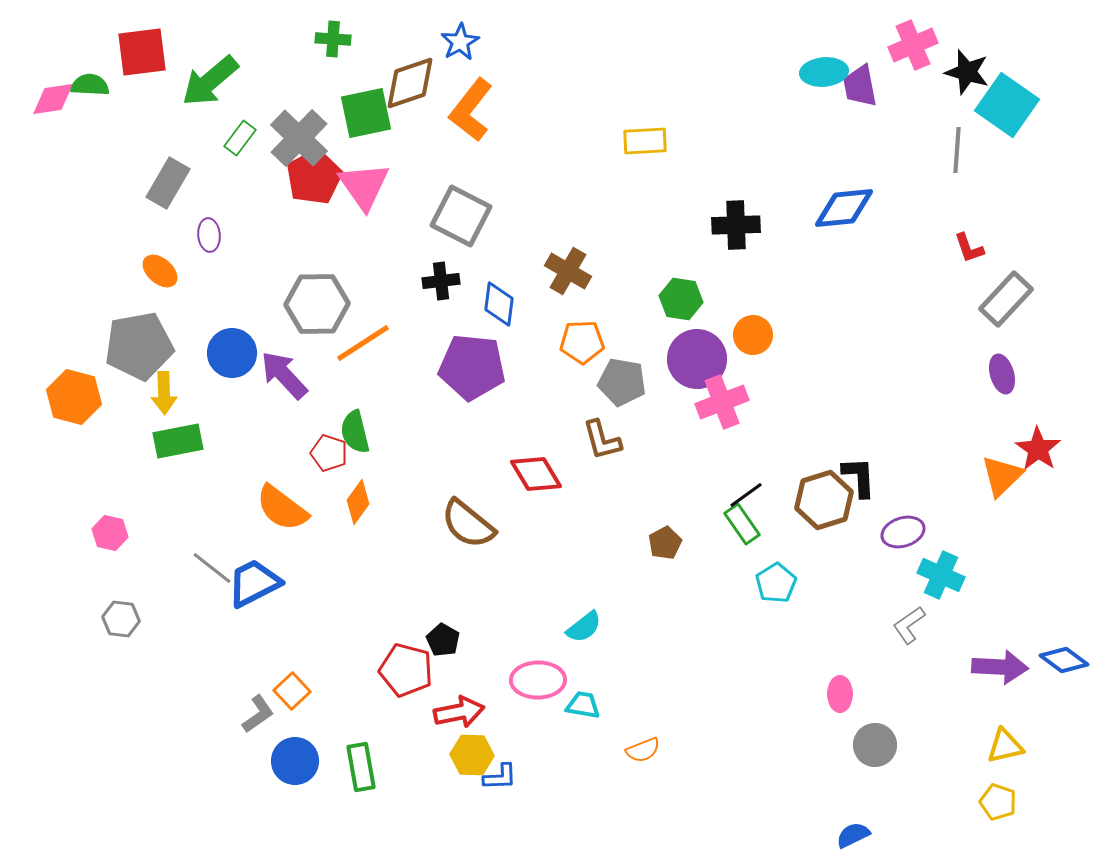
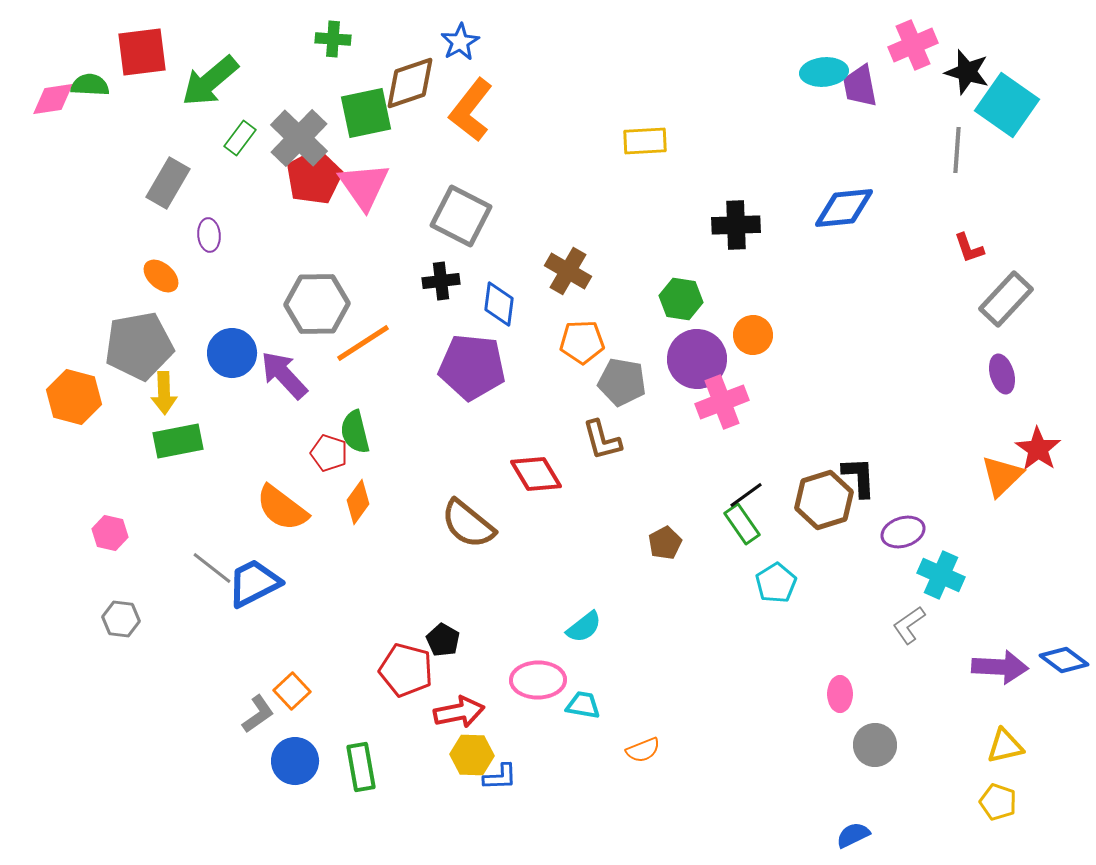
orange ellipse at (160, 271): moved 1 px right, 5 px down
